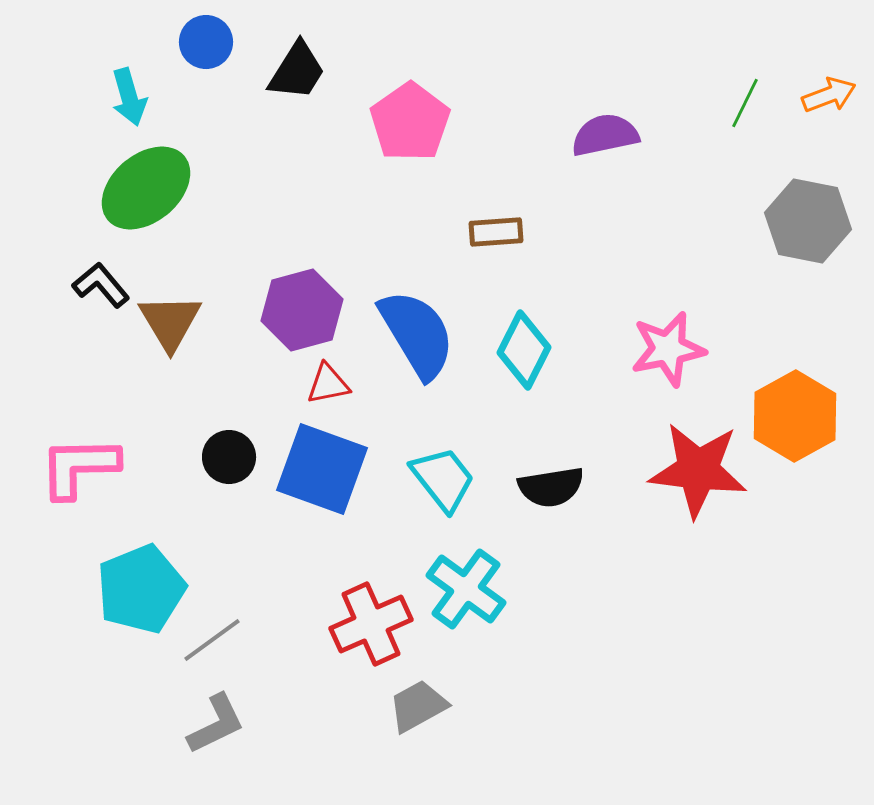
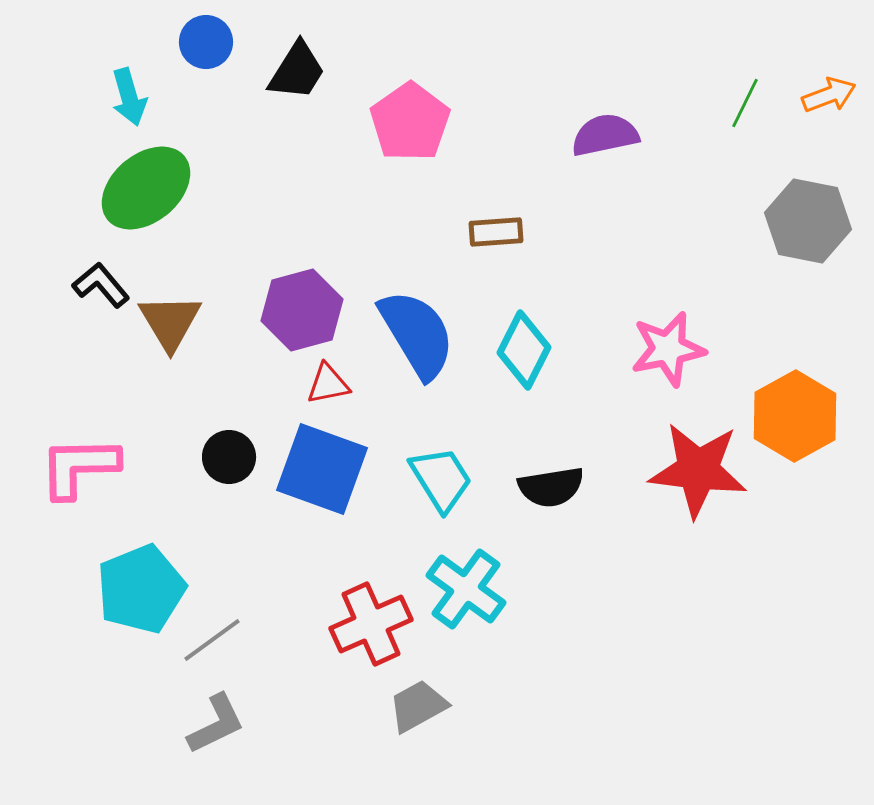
cyan trapezoid: moved 2 px left; rotated 6 degrees clockwise
